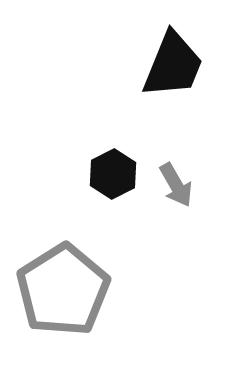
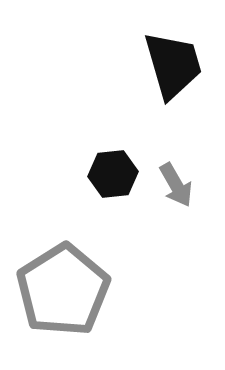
black trapezoid: rotated 38 degrees counterclockwise
black hexagon: rotated 21 degrees clockwise
